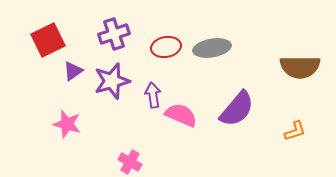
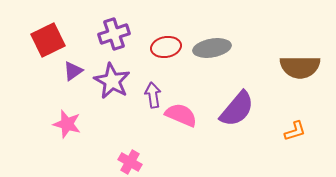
purple star: rotated 27 degrees counterclockwise
